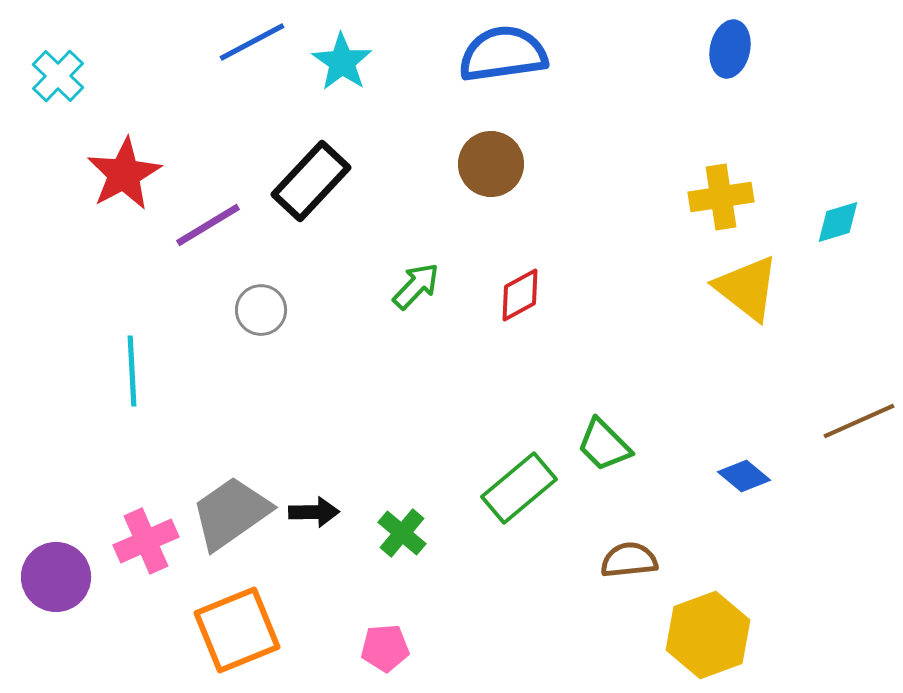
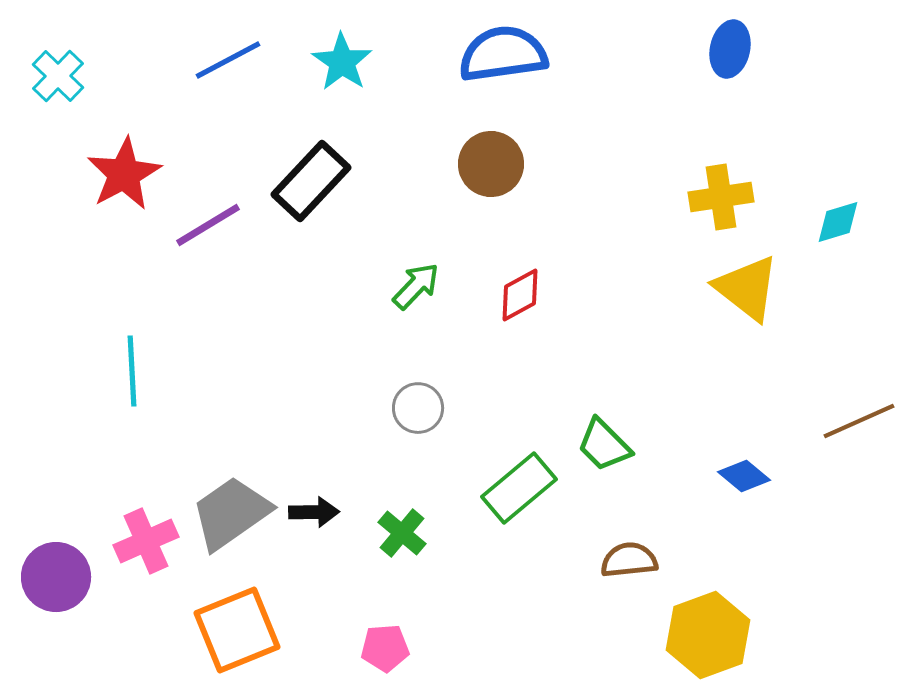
blue line: moved 24 px left, 18 px down
gray circle: moved 157 px right, 98 px down
